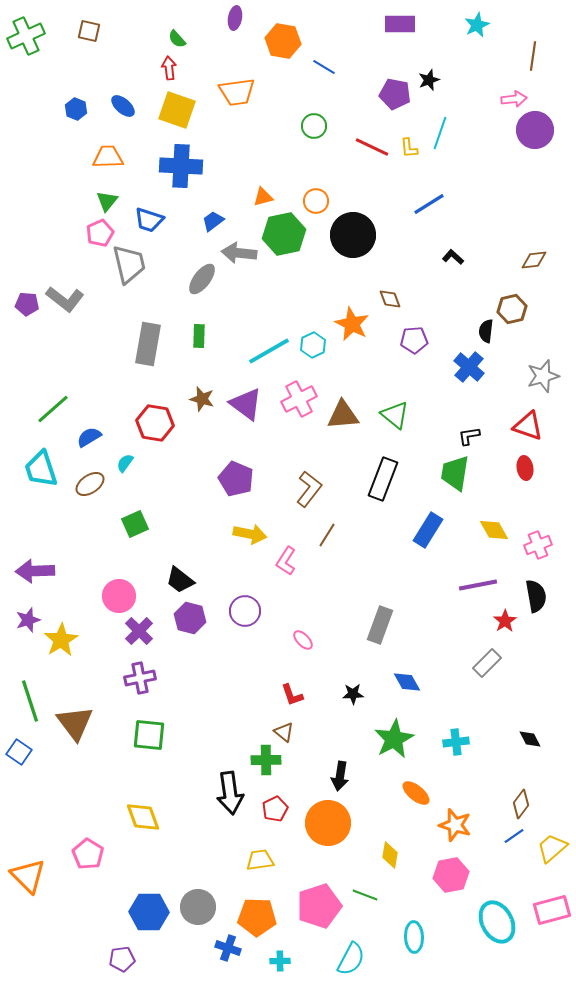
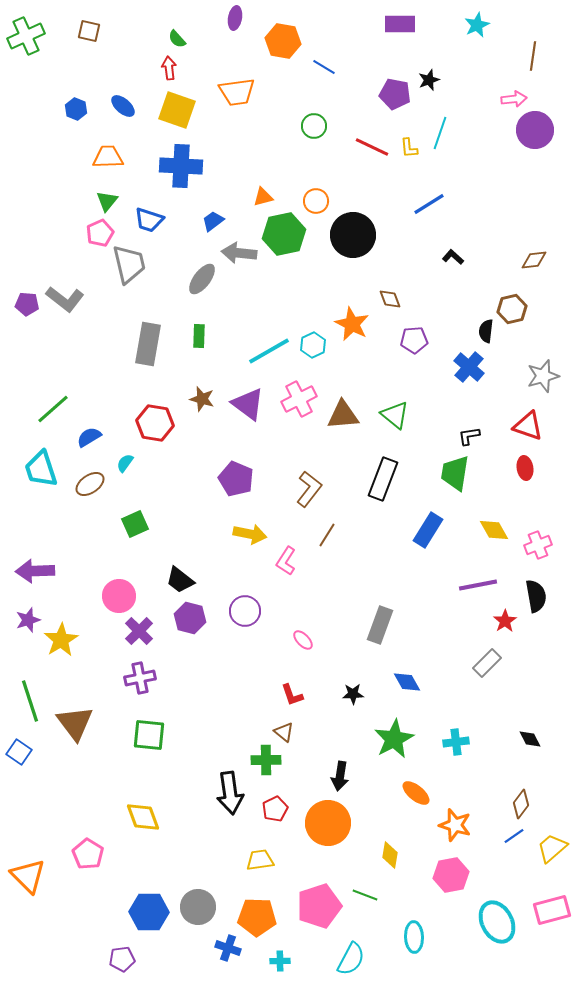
purple triangle at (246, 404): moved 2 px right
